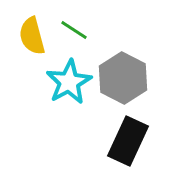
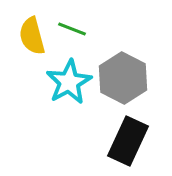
green line: moved 2 px left, 1 px up; rotated 12 degrees counterclockwise
